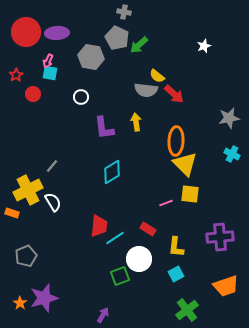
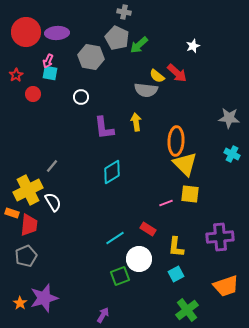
white star at (204, 46): moved 11 px left
red arrow at (174, 94): moved 3 px right, 21 px up
gray star at (229, 118): rotated 15 degrees clockwise
red trapezoid at (99, 226): moved 70 px left, 1 px up
